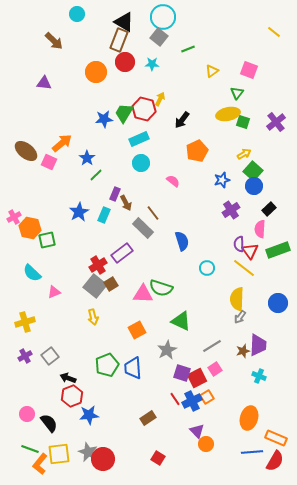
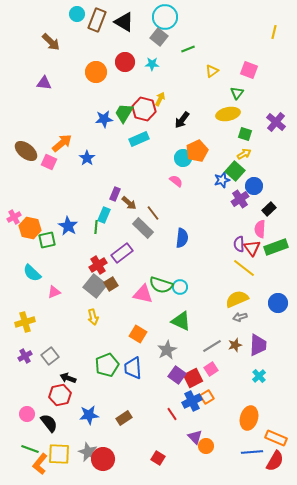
cyan circle at (163, 17): moved 2 px right
yellow line at (274, 32): rotated 64 degrees clockwise
brown rectangle at (119, 40): moved 22 px left, 20 px up
brown arrow at (54, 41): moved 3 px left, 1 px down
green square at (243, 122): moved 2 px right, 12 px down
purple cross at (276, 122): rotated 12 degrees counterclockwise
cyan circle at (141, 163): moved 42 px right, 5 px up
green square at (253, 171): moved 18 px left
green line at (96, 175): moved 52 px down; rotated 40 degrees counterclockwise
pink semicircle at (173, 181): moved 3 px right
brown arrow at (126, 203): moved 3 px right; rotated 21 degrees counterclockwise
purple cross at (231, 210): moved 9 px right, 11 px up
blue star at (79, 212): moved 11 px left, 14 px down; rotated 12 degrees counterclockwise
blue semicircle at (182, 241): moved 3 px up; rotated 24 degrees clockwise
green rectangle at (278, 250): moved 2 px left, 3 px up
red triangle at (250, 251): moved 2 px right, 3 px up
cyan circle at (207, 268): moved 27 px left, 19 px down
green semicircle at (161, 288): moved 3 px up
pink triangle at (143, 294): rotated 10 degrees clockwise
yellow semicircle at (237, 299): rotated 65 degrees clockwise
gray arrow at (240, 317): rotated 40 degrees clockwise
orange square at (137, 330): moved 1 px right, 4 px down; rotated 30 degrees counterclockwise
brown star at (243, 351): moved 8 px left, 6 px up
pink square at (215, 369): moved 4 px left
purple square at (182, 373): moved 5 px left, 2 px down; rotated 18 degrees clockwise
cyan cross at (259, 376): rotated 24 degrees clockwise
red square at (197, 378): moved 4 px left
red hexagon at (72, 396): moved 12 px left, 1 px up; rotated 10 degrees clockwise
red line at (175, 399): moved 3 px left, 15 px down
brown rectangle at (148, 418): moved 24 px left
purple triangle at (197, 431): moved 2 px left, 6 px down
orange circle at (206, 444): moved 2 px down
yellow square at (59, 454): rotated 10 degrees clockwise
